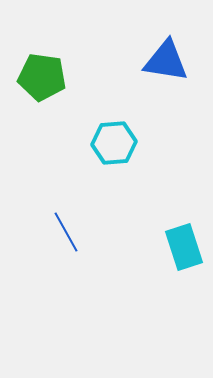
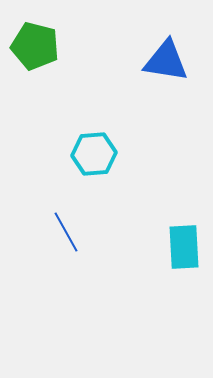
green pentagon: moved 7 px left, 31 px up; rotated 6 degrees clockwise
cyan hexagon: moved 20 px left, 11 px down
cyan rectangle: rotated 15 degrees clockwise
